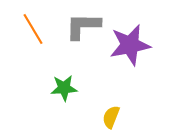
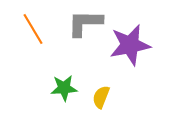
gray L-shape: moved 2 px right, 3 px up
yellow semicircle: moved 10 px left, 20 px up
